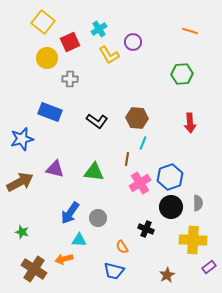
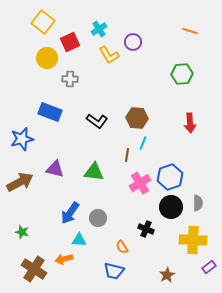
brown line: moved 4 px up
